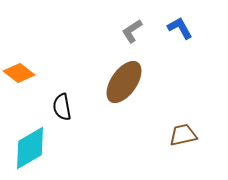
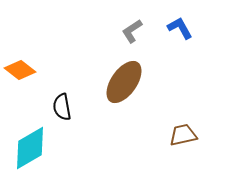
orange diamond: moved 1 px right, 3 px up
